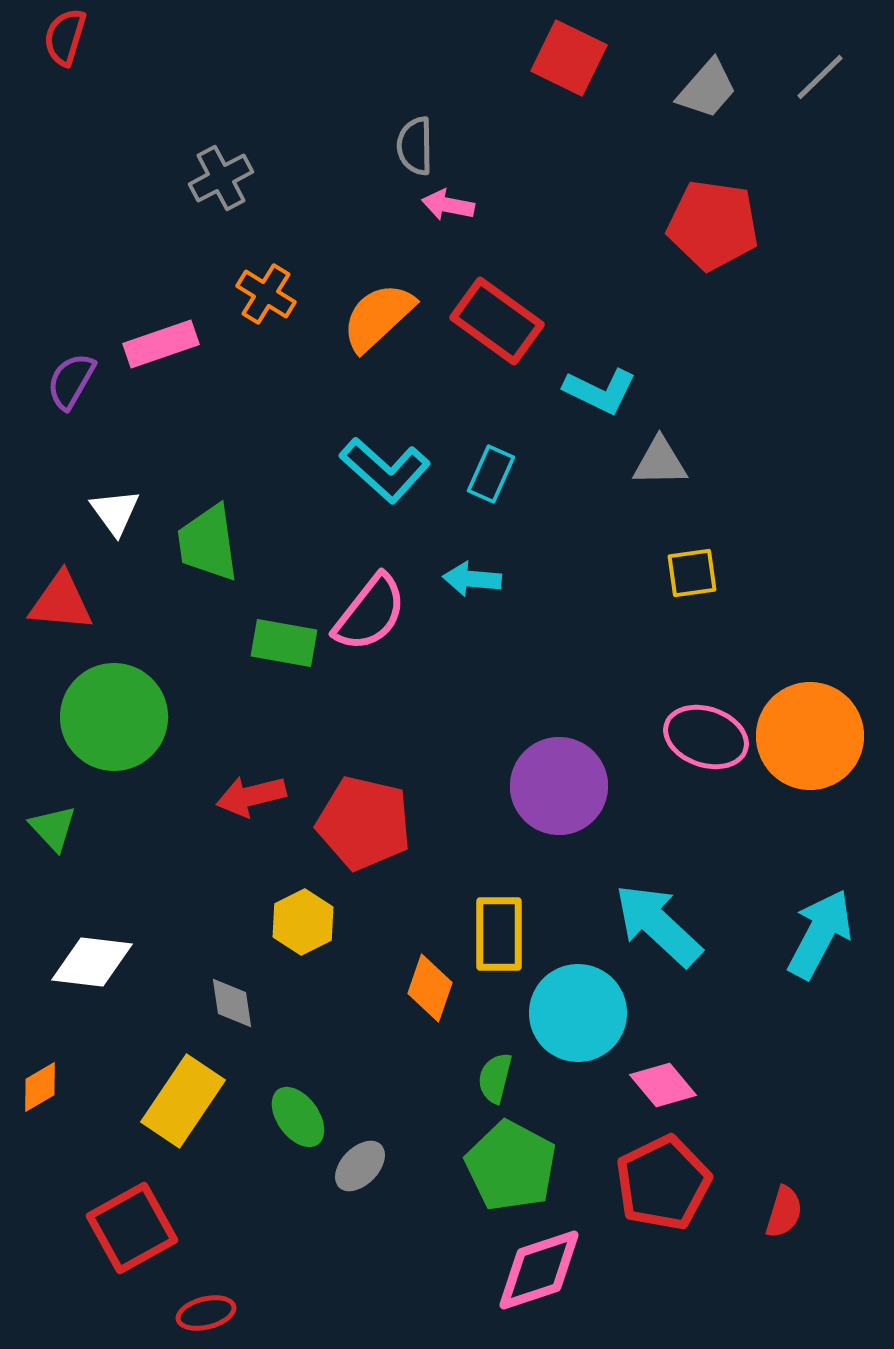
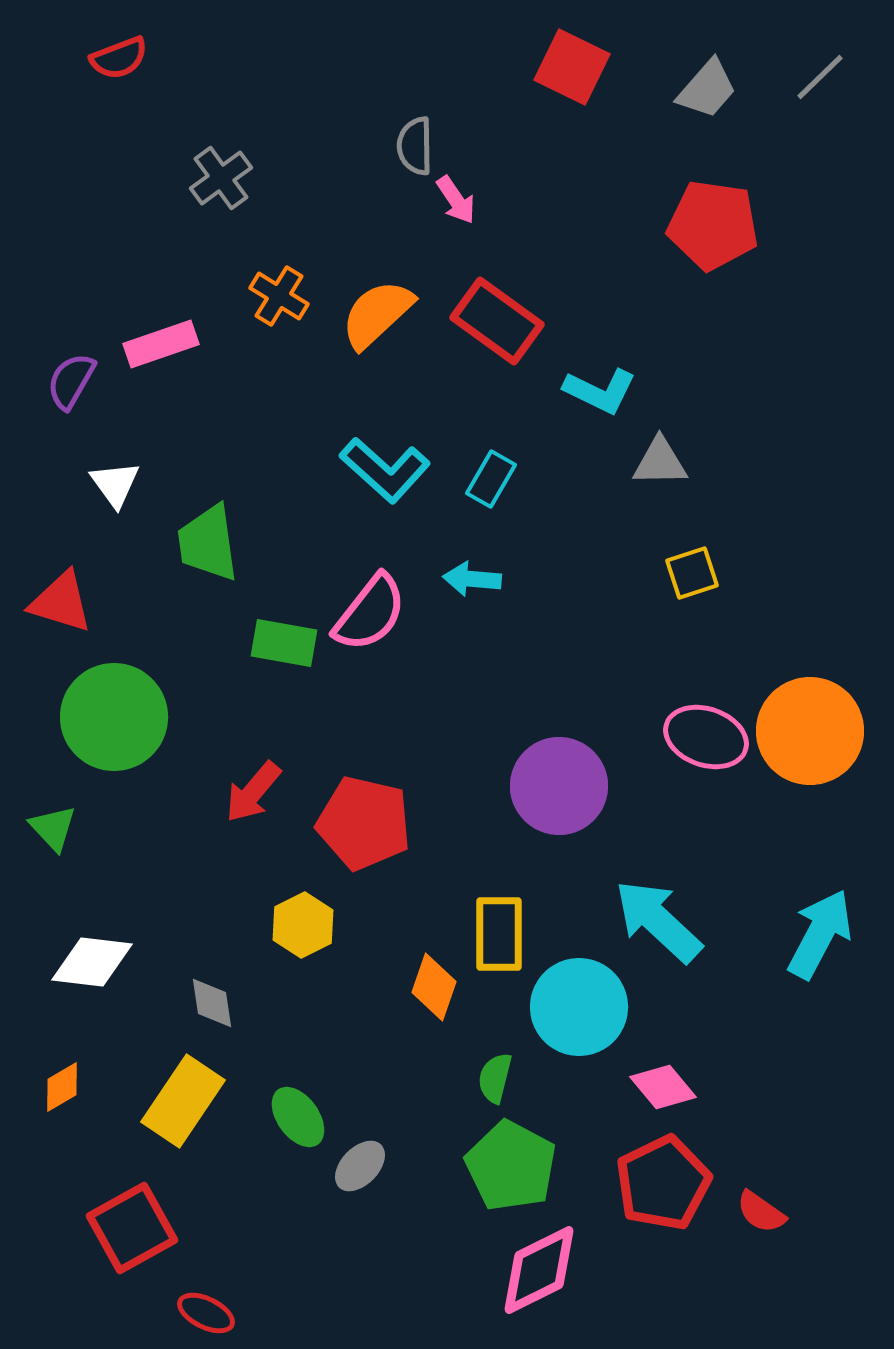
red semicircle at (65, 37): moved 54 px right, 21 px down; rotated 128 degrees counterclockwise
red square at (569, 58): moved 3 px right, 9 px down
gray cross at (221, 178): rotated 8 degrees counterclockwise
pink arrow at (448, 205): moved 8 px right, 5 px up; rotated 135 degrees counterclockwise
orange cross at (266, 294): moved 13 px right, 2 px down
orange semicircle at (378, 317): moved 1 px left, 3 px up
cyan rectangle at (491, 474): moved 5 px down; rotated 6 degrees clockwise
white triangle at (115, 512): moved 28 px up
yellow square at (692, 573): rotated 10 degrees counterclockwise
red triangle at (61, 602): rotated 12 degrees clockwise
orange circle at (810, 736): moved 5 px up
red arrow at (251, 796): moved 2 px right, 4 px up; rotated 36 degrees counterclockwise
yellow hexagon at (303, 922): moved 3 px down
cyan arrow at (658, 925): moved 4 px up
orange diamond at (430, 988): moved 4 px right, 1 px up
gray diamond at (232, 1003): moved 20 px left
cyan circle at (578, 1013): moved 1 px right, 6 px up
pink diamond at (663, 1085): moved 2 px down
orange diamond at (40, 1087): moved 22 px right
red semicircle at (784, 1212): moved 23 px left; rotated 108 degrees clockwise
pink diamond at (539, 1270): rotated 8 degrees counterclockwise
red ellipse at (206, 1313): rotated 40 degrees clockwise
